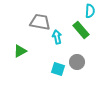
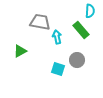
gray circle: moved 2 px up
